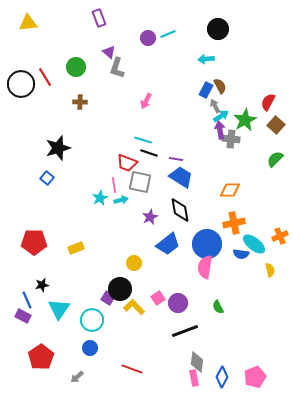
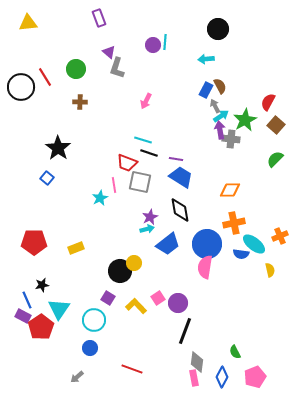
cyan line at (168, 34): moved 3 px left, 8 px down; rotated 63 degrees counterclockwise
purple circle at (148, 38): moved 5 px right, 7 px down
green circle at (76, 67): moved 2 px down
black circle at (21, 84): moved 3 px down
black star at (58, 148): rotated 20 degrees counterclockwise
cyan arrow at (121, 200): moved 26 px right, 29 px down
black circle at (120, 289): moved 18 px up
yellow L-shape at (134, 307): moved 2 px right, 1 px up
green semicircle at (218, 307): moved 17 px right, 45 px down
cyan circle at (92, 320): moved 2 px right
black line at (185, 331): rotated 48 degrees counterclockwise
red pentagon at (41, 357): moved 30 px up
